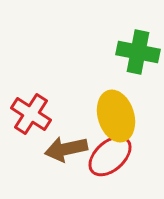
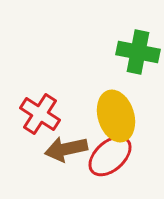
red cross: moved 9 px right
